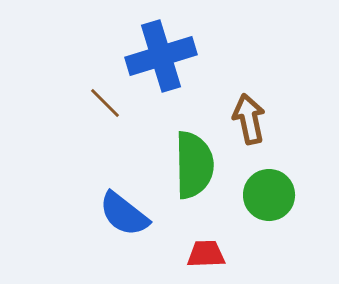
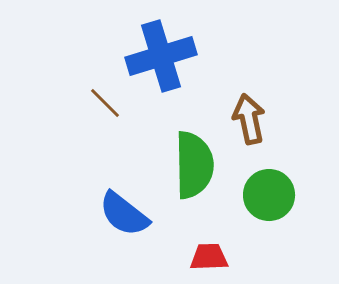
red trapezoid: moved 3 px right, 3 px down
